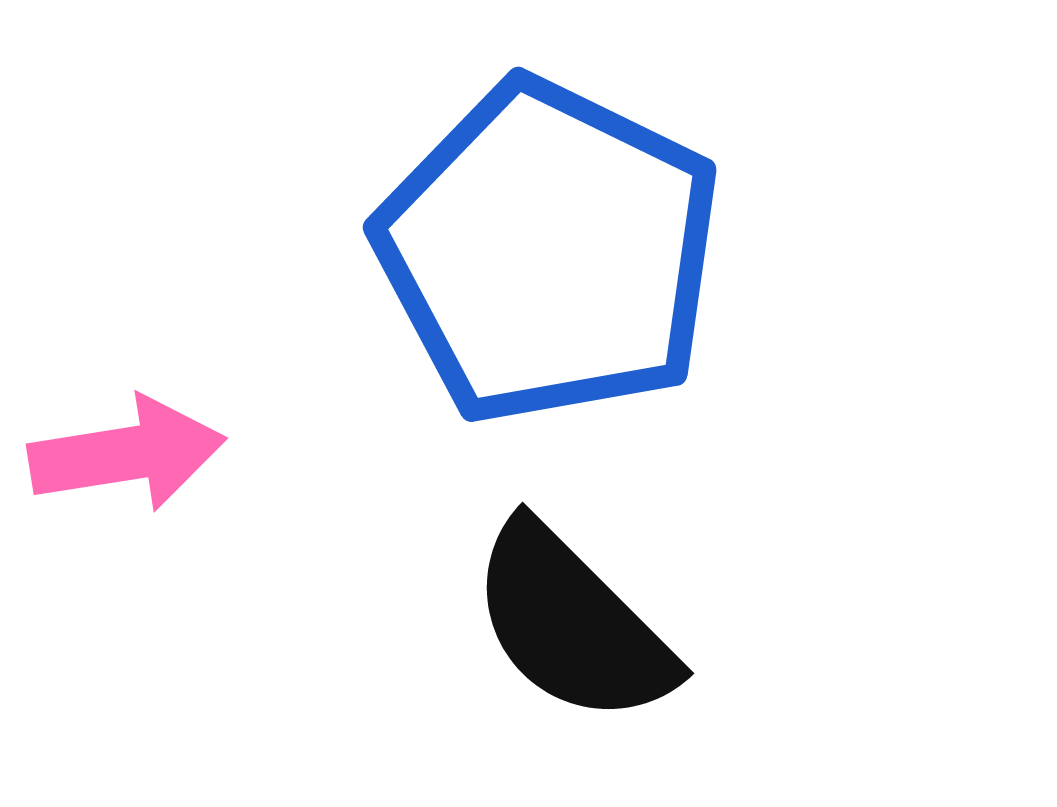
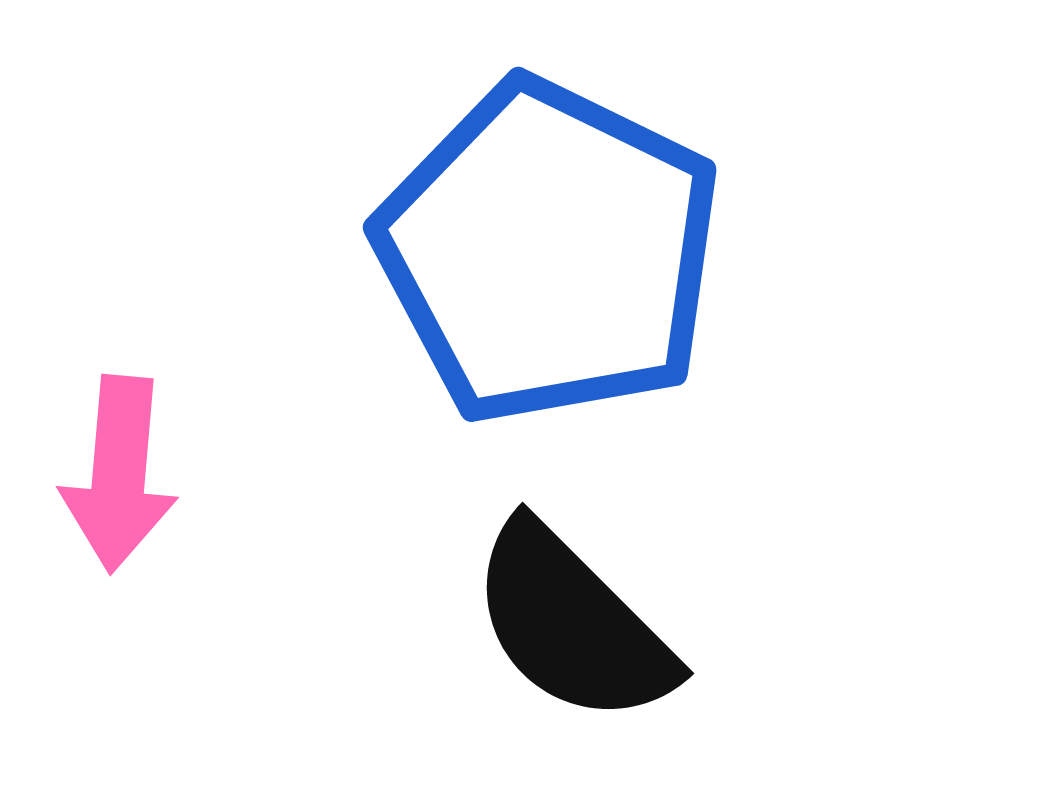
pink arrow: moved 8 px left, 20 px down; rotated 104 degrees clockwise
